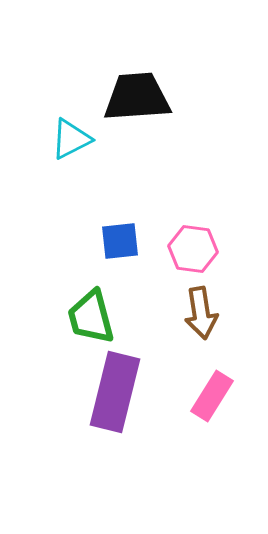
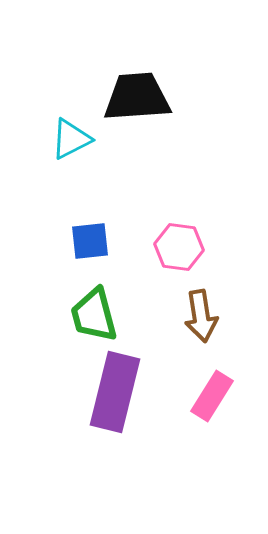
blue square: moved 30 px left
pink hexagon: moved 14 px left, 2 px up
brown arrow: moved 3 px down
green trapezoid: moved 3 px right, 2 px up
